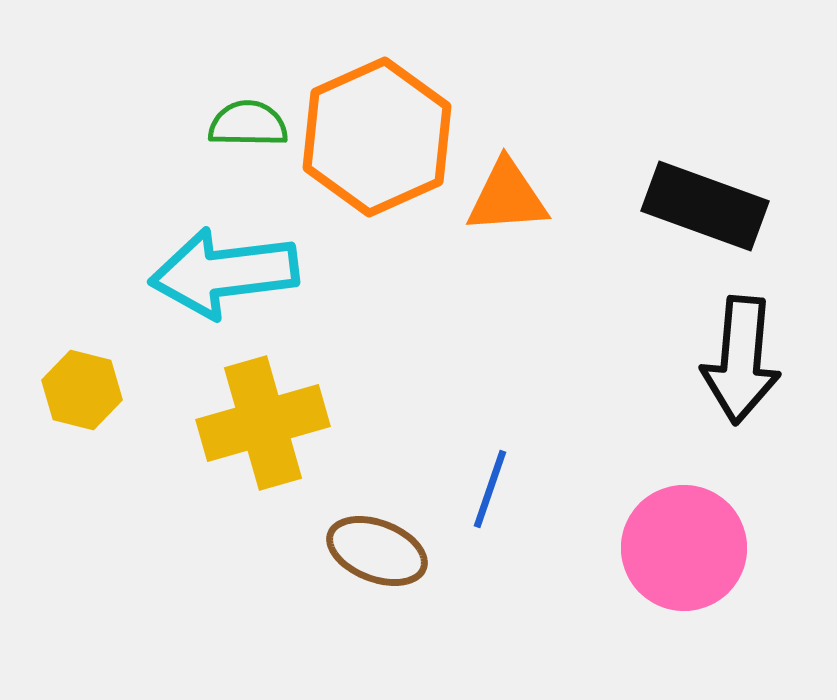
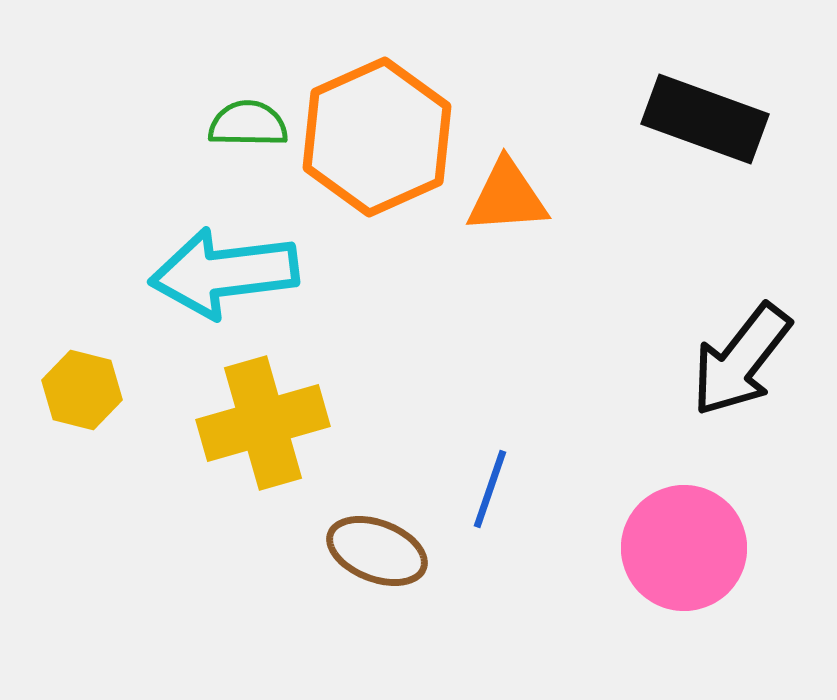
black rectangle: moved 87 px up
black arrow: rotated 33 degrees clockwise
